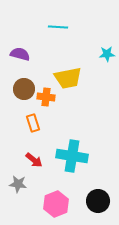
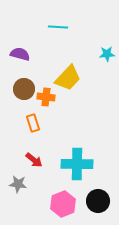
yellow trapezoid: rotated 36 degrees counterclockwise
cyan cross: moved 5 px right, 8 px down; rotated 8 degrees counterclockwise
pink hexagon: moved 7 px right
